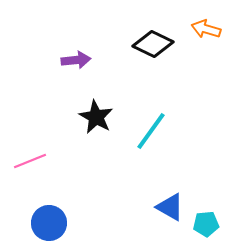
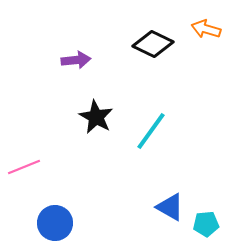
pink line: moved 6 px left, 6 px down
blue circle: moved 6 px right
